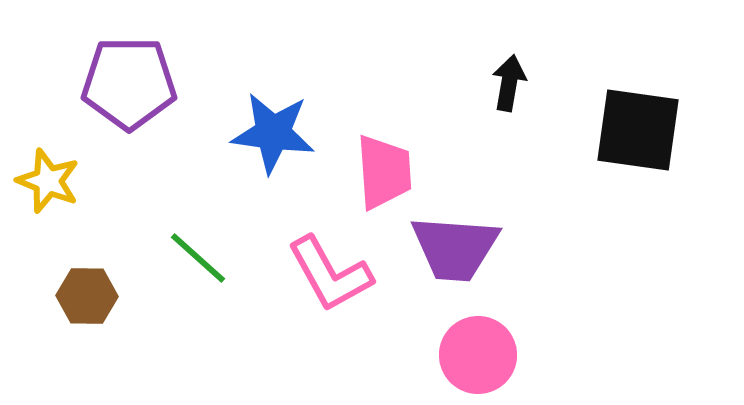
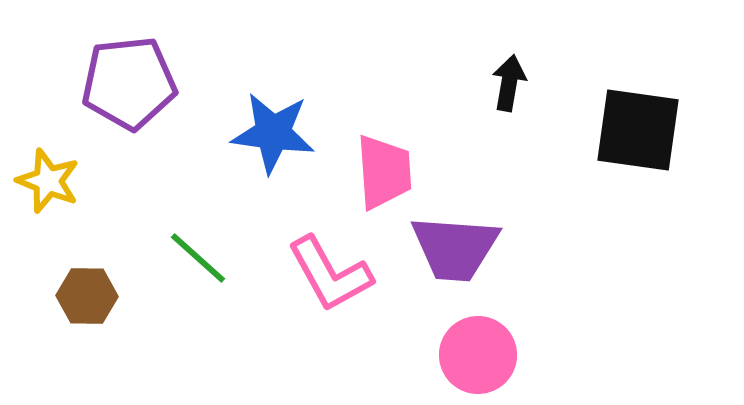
purple pentagon: rotated 6 degrees counterclockwise
